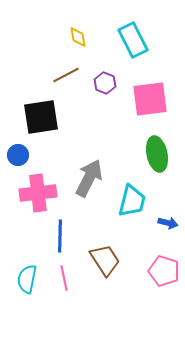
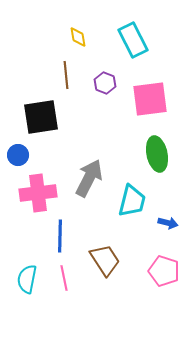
brown line: rotated 68 degrees counterclockwise
